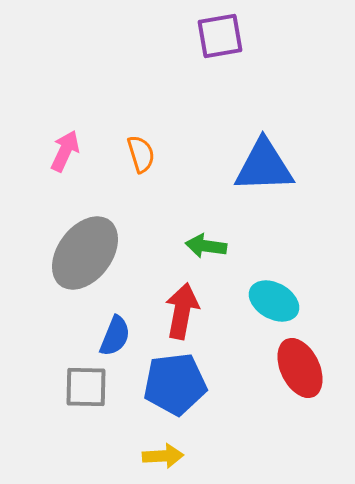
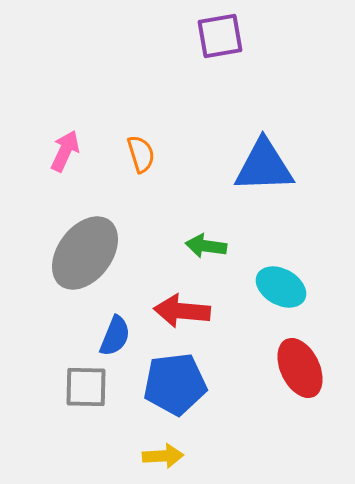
cyan ellipse: moved 7 px right, 14 px up
red arrow: rotated 96 degrees counterclockwise
